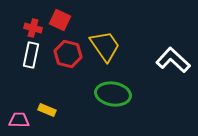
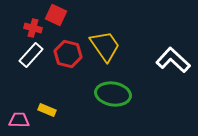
red square: moved 4 px left, 5 px up
white rectangle: rotated 30 degrees clockwise
